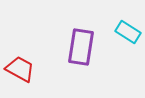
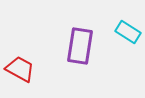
purple rectangle: moved 1 px left, 1 px up
